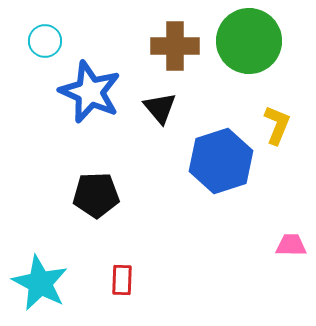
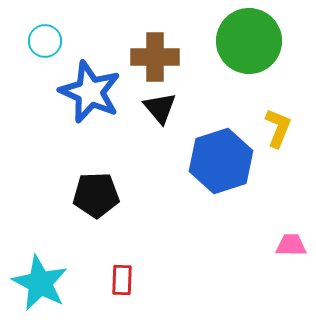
brown cross: moved 20 px left, 11 px down
yellow L-shape: moved 1 px right, 3 px down
